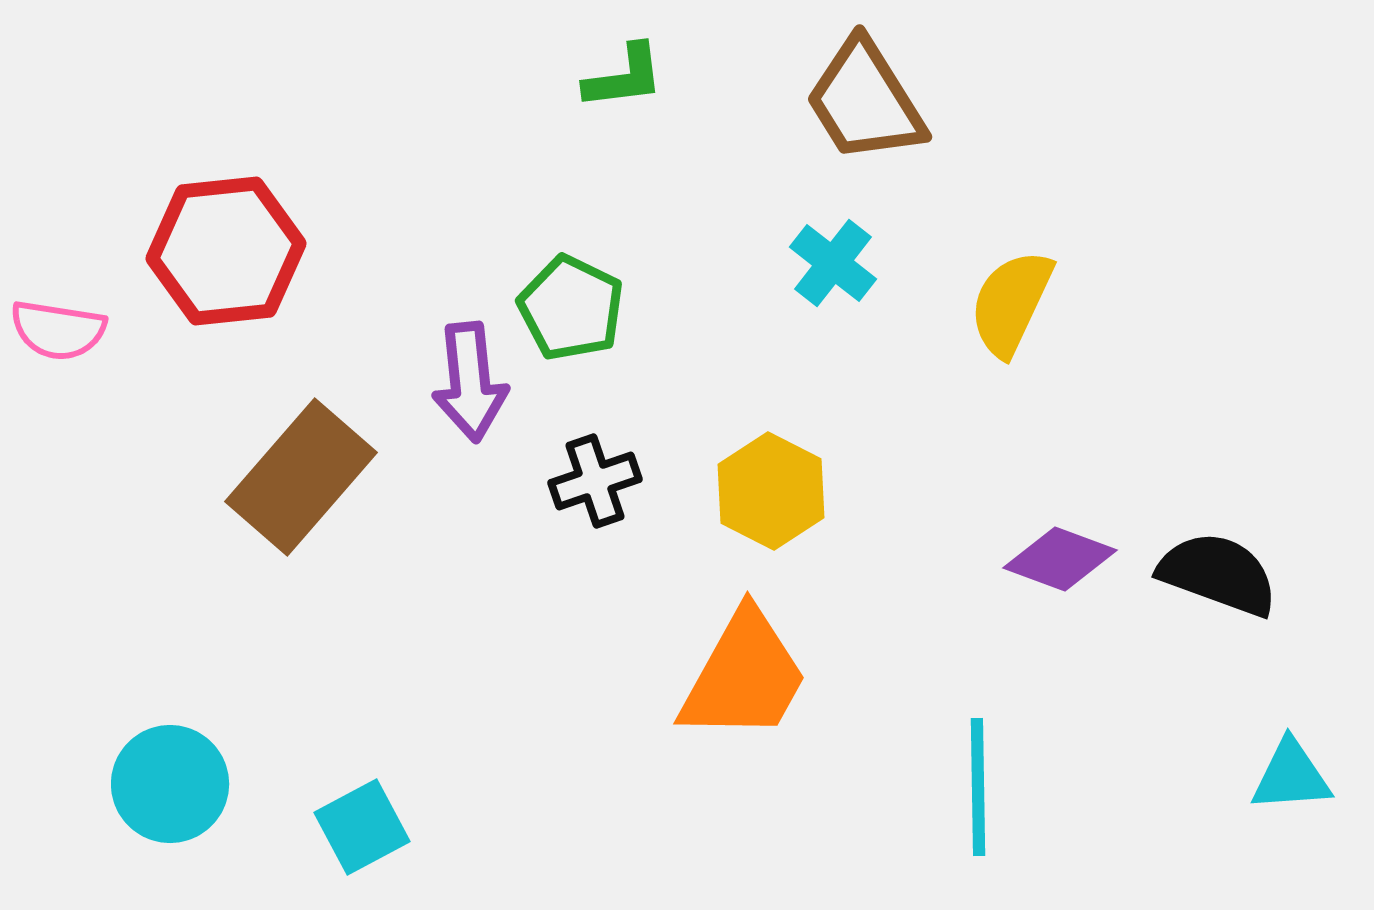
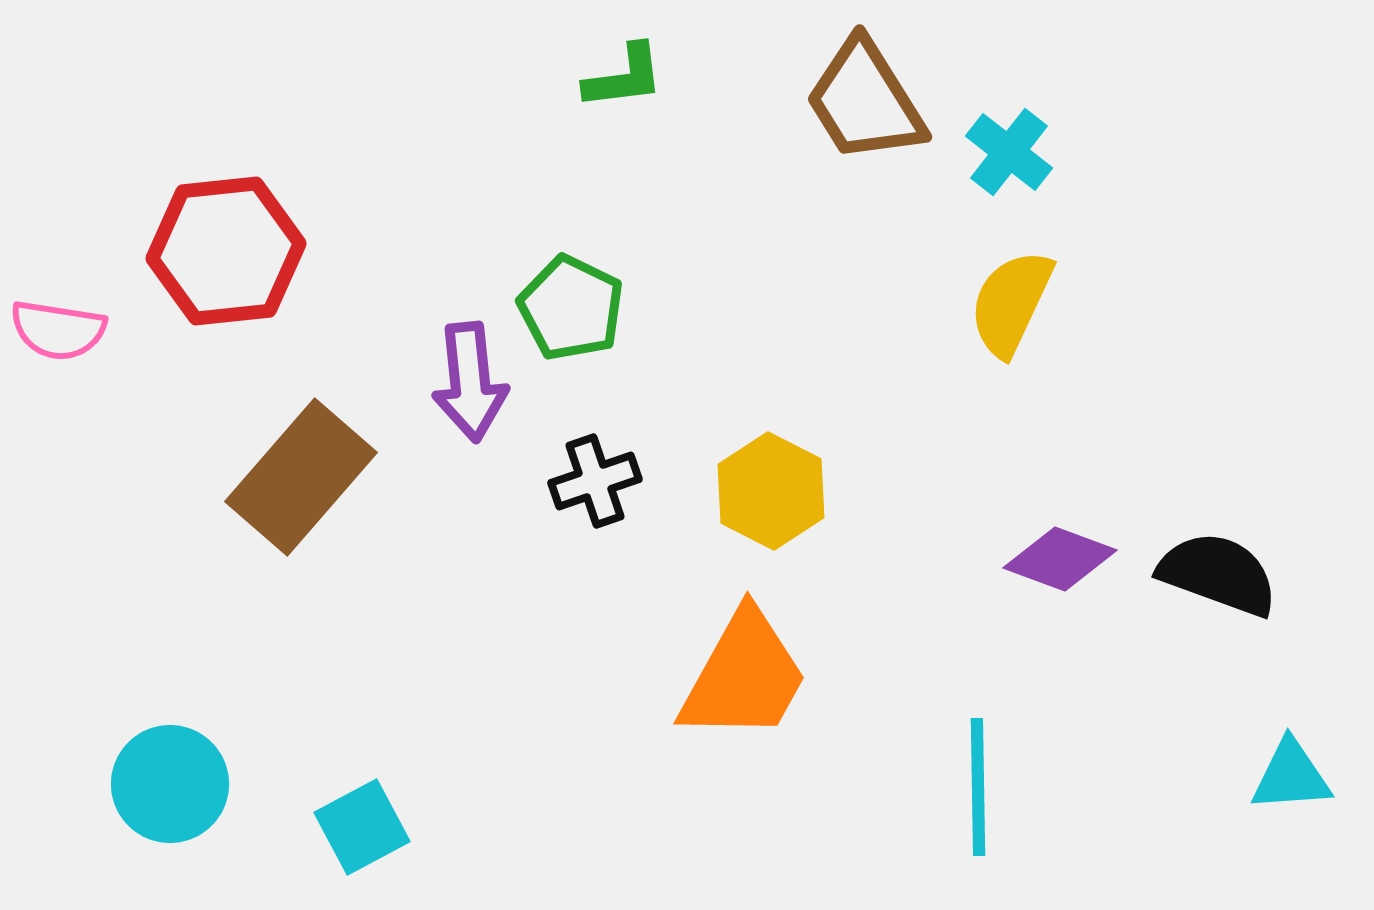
cyan cross: moved 176 px right, 111 px up
